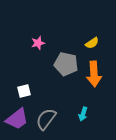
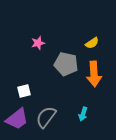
gray semicircle: moved 2 px up
